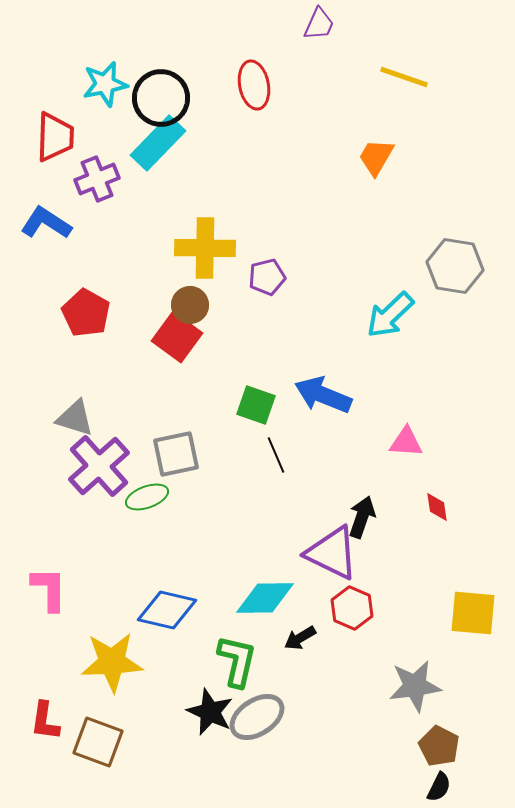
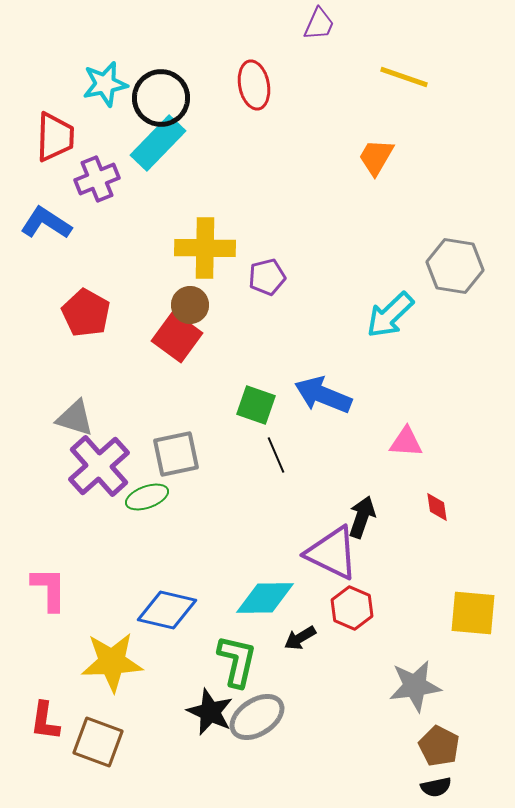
black semicircle at (439, 787): moved 3 px left; rotated 52 degrees clockwise
